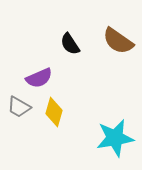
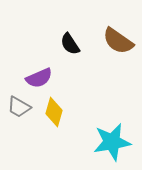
cyan star: moved 3 px left, 4 px down
